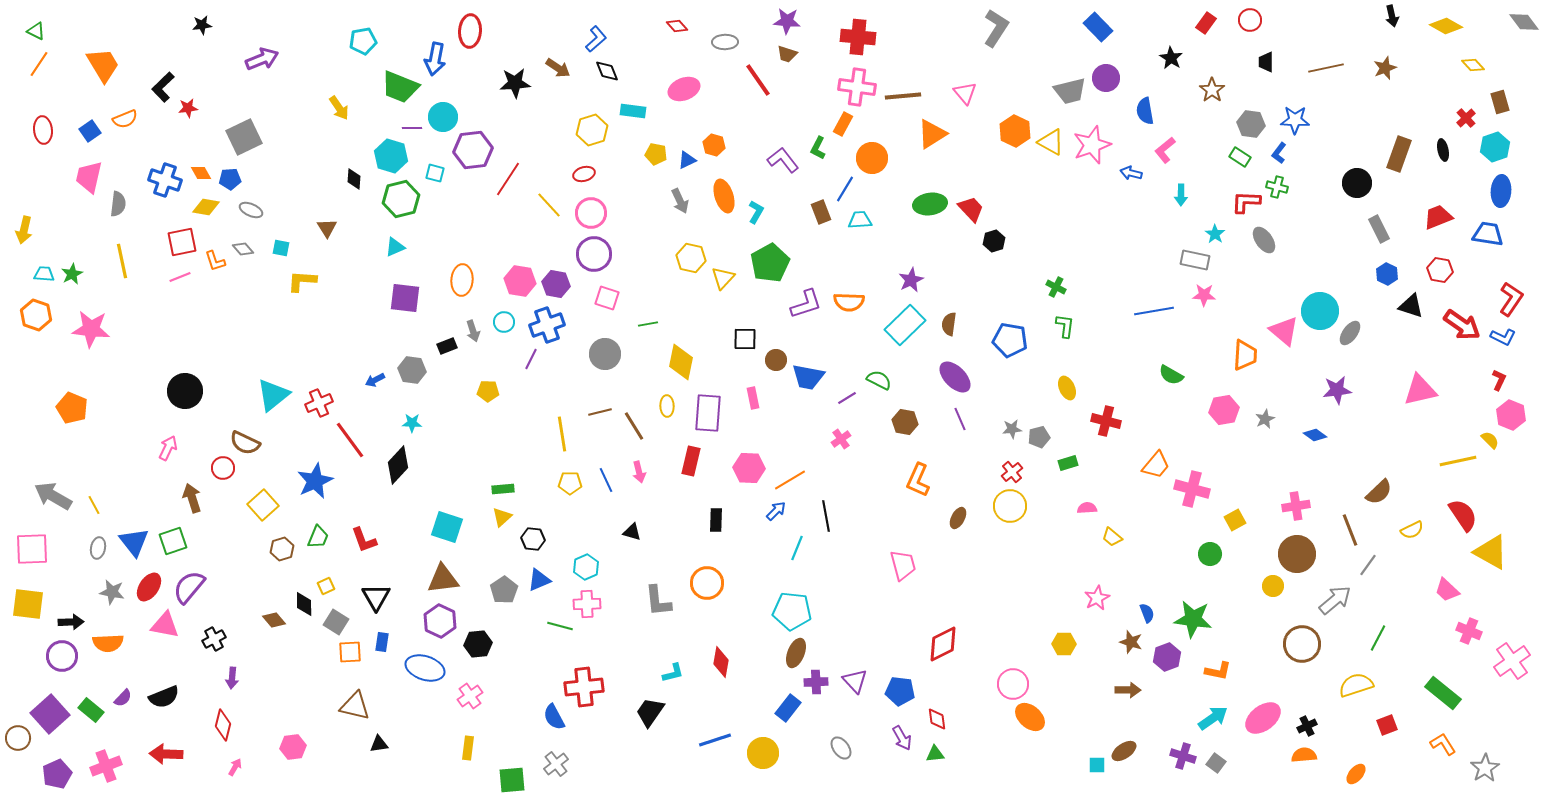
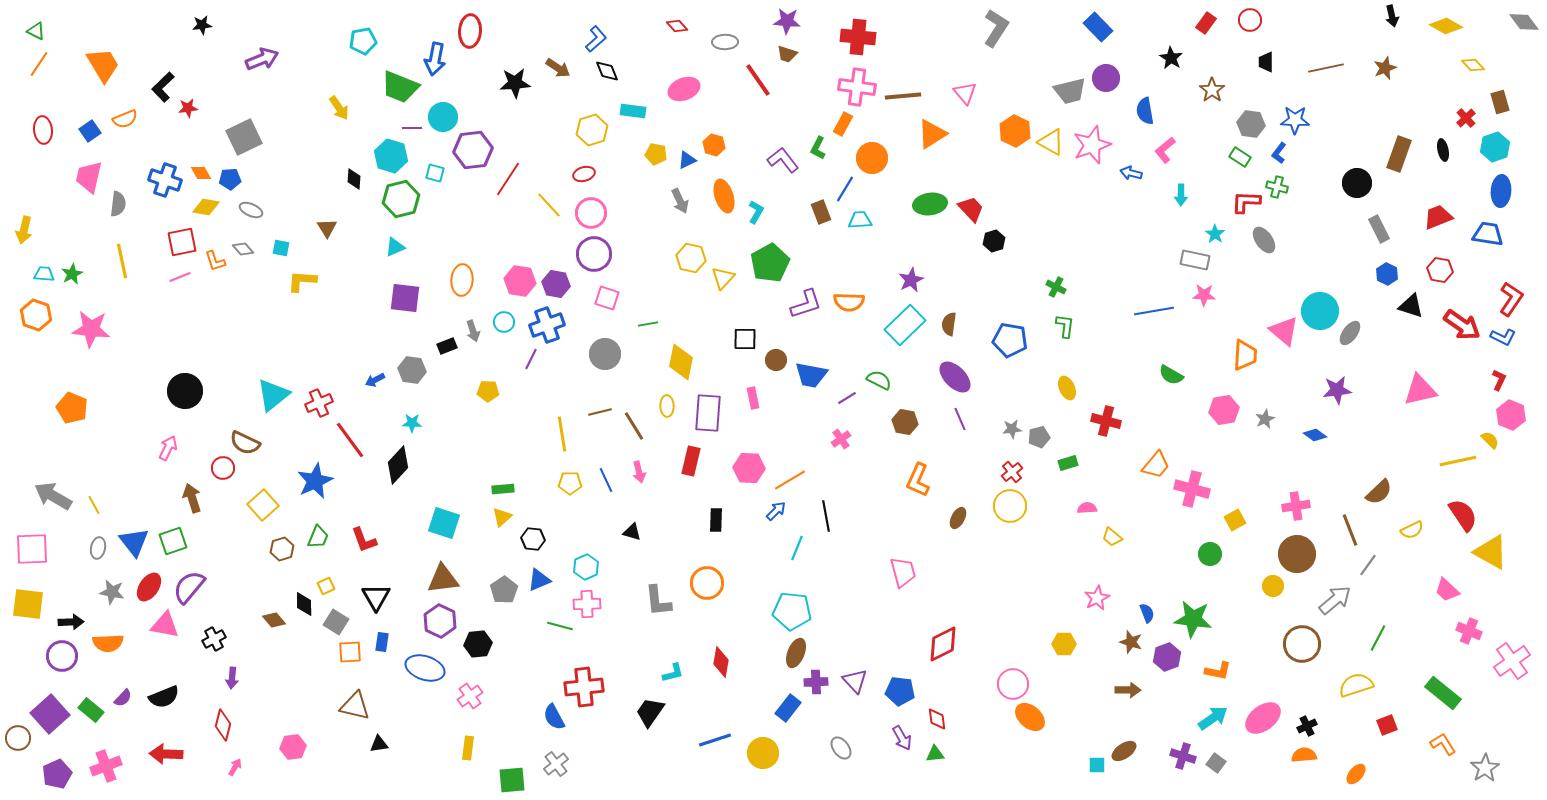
blue trapezoid at (808, 377): moved 3 px right, 2 px up
cyan square at (447, 527): moved 3 px left, 4 px up
pink trapezoid at (903, 565): moved 7 px down
